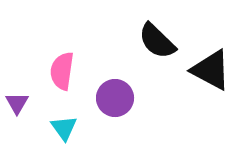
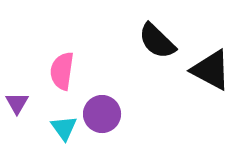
purple circle: moved 13 px left, 16 px down
